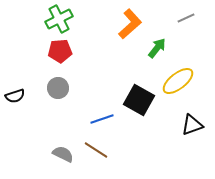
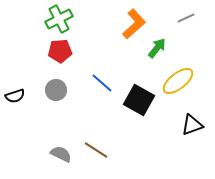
orange L-shape: moved 4 px right
gray circle: moved 2 px left, 2 px down
blue line: moved 36 px up; rotated 60 degrees clockwise
gray semicircle: moved 2 px left
